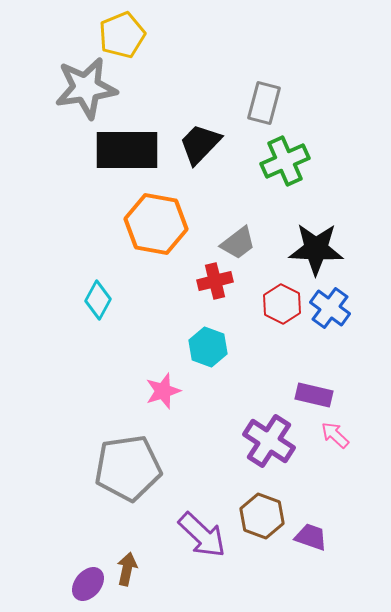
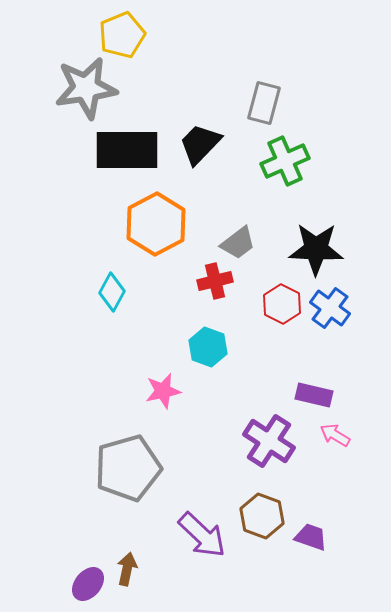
orange hexagon: rotated 22 degrees clockwise
cyan diamond: moved 14 px right, 8 px up
pink star: rotated 6 degrees clockwise
pink arrow: rotated 12 degrees counterclockwise
gray pentagon: rotated 8 degrees counterclockwise
